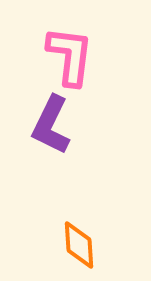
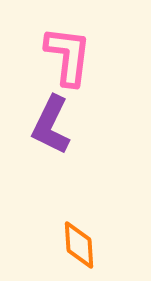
pink L-shape: moved 2 px left
